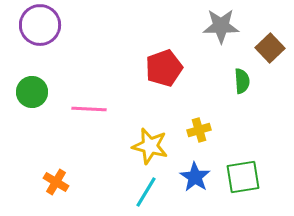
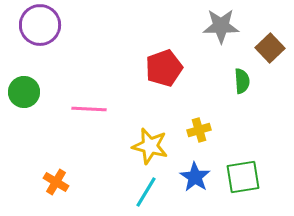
green circle: moved 8 px left
